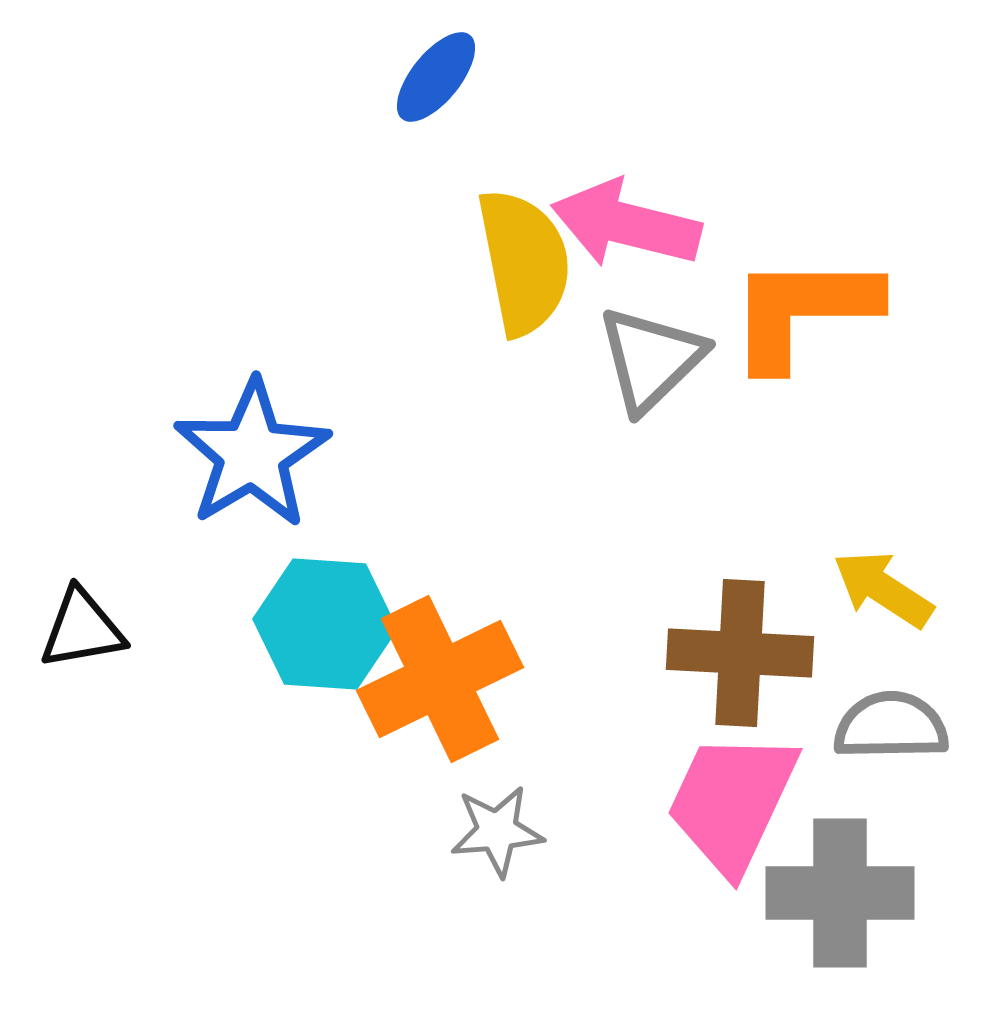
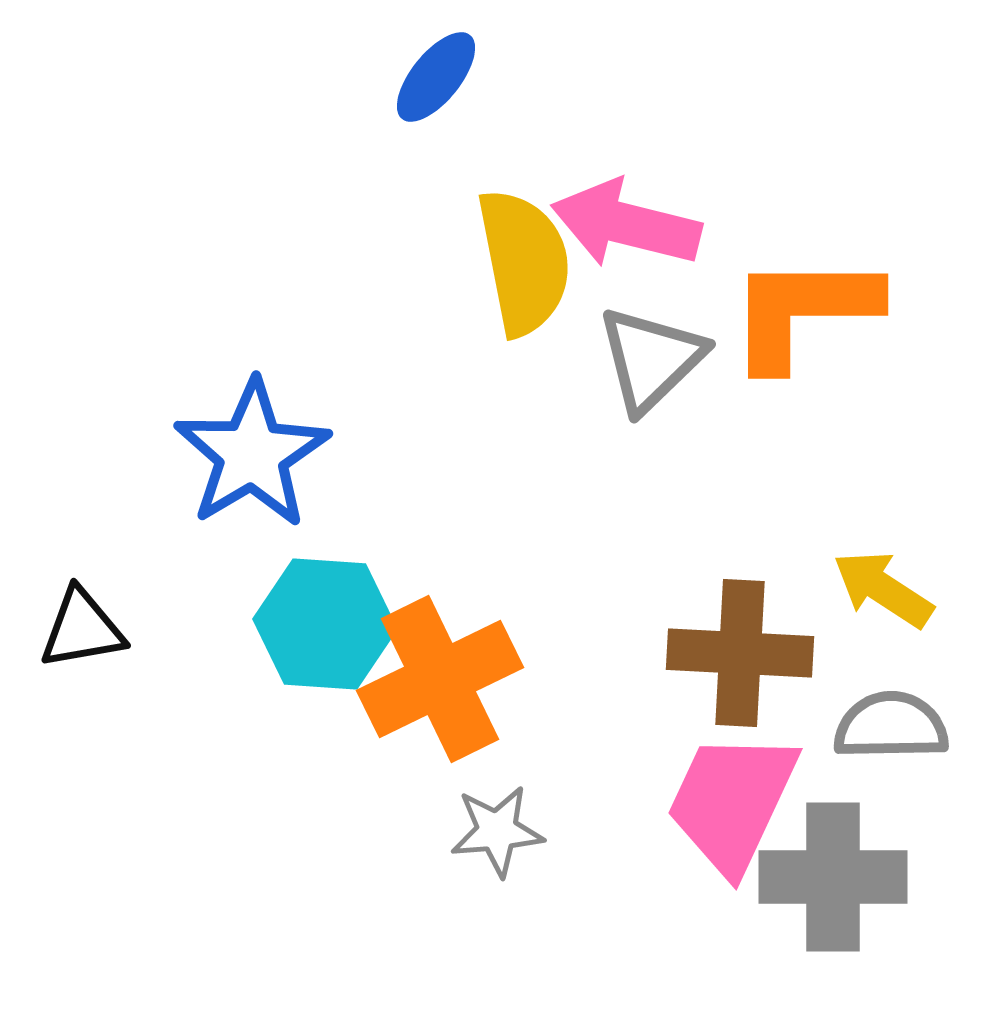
gray cross: moved 7 px left, 16 px up
